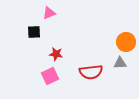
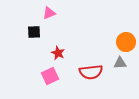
red star: moved 2 px right, 1 px up; rotated 16 degrees clockwise
